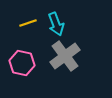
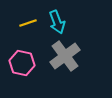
cyan arrow: moved 1 px right, 2 px up
